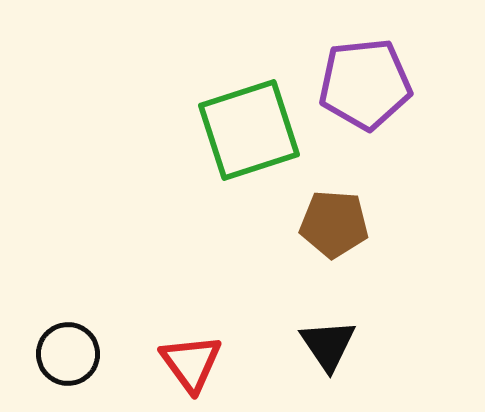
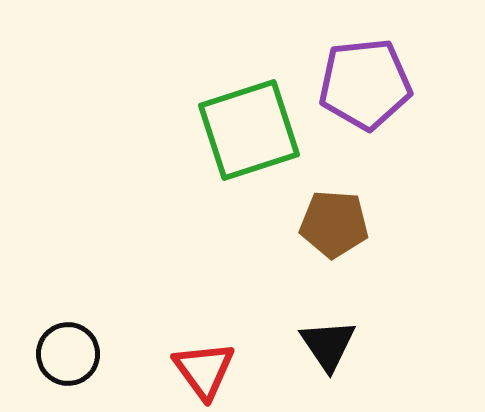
red triangle: moved 13 px right, 7 px down
